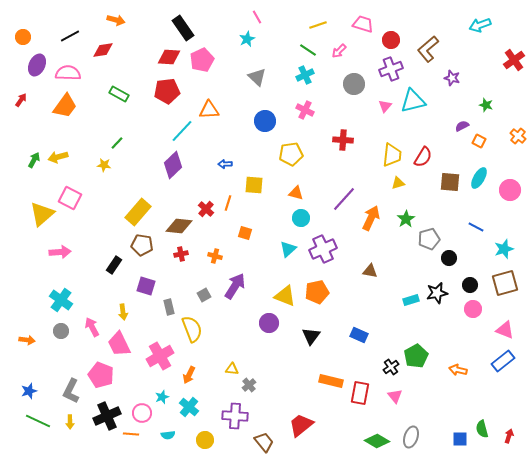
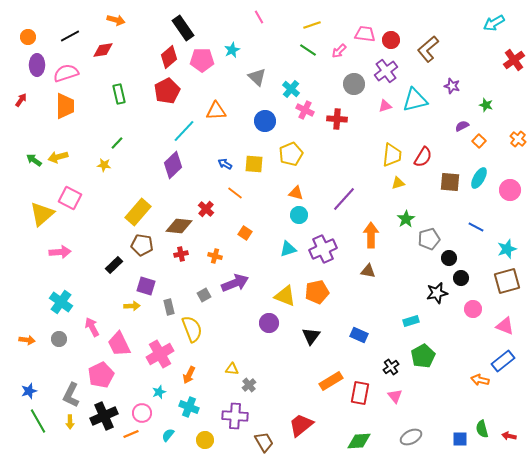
pink line at (257, 17): moved 2 px right
pink trapezoid at (363, 24): moved 2 px right, 10 px down; rotated 10 degrees counterclockwise
yellow line at (318, 25): moved 6 px left
cyan arrow at (480, 25): moved 14 px right, 2 px up; rotated 10 degrees counterclockwise
orange circle at (23, 37): moved 5 px right
cyan star at (247, 39): moved 15 px left, 11 px down
red diamond at (169, 57): rotated 45 degrees counterclockwise
pink pentagon at (202, 60): rotated 25 degrees clockwise
purple ellipse at (37, 65): rotated 25 degrees counterclockwise
purple cross at (391, 69): moved 5 px left, 2 px down; rotated 15 degrees counterclockwise
pink semicircle at (68, 73): moved 2 px left; rotated 20 degrees counterclockwise
cyan cross at (305, 75): moved 14 px left, 14 px down; rotated 24 degrees counterclockwise
purple star at (452, 78): moved 8 px down
red pentagon at (167, 91): rotated 20 degrees counterclockwise
green rectangle at (119, 94): rotated 48 degrees clockwise
cyan triangle at (413, 101): moved 2 px right, 1 px up
orange trapezoid at (65, 106): rotated 36 degrees counterclockwise
pink triangle at (385, 106): rotated 32 degrees clockwise
orange triangle at (209, 110): moved 7 px right, 1 px down
cyan line at (182, 131): moved 2 px right
orange cross at (518, 136): moved 3 px down
red cross at (343, 140): moved 6 px left, 21 px up
orange square at (479, 141): rotated 16 degrees clockwise
yellow pentagon at (291, 154): rotated 15 degrees counterclockwise
green arrow at (34, 160): rotated 84 degrees counterclockwise
blue arrow at (225, 164): rotated 32 degrees clockwise
yellow square at (254, 185): moved 21 px up
orange line at (228, 203): moved 7 px right, 10 px up; rotated 70 degrees counterclockwise
cyan circle at (301, 218): moved 2 px left, 3 px up
orange arrow at (371, 218): moved 17 px down; rotated 25 degrees counterclockwise
orange square at (245, 233): rotated 16 degrees clockwise
cyan triangle at (288, 249): rotated 24 degrees clockwise
cyan star at (504, 249): moved 3 px right
black rectangle at (114, 265): rotated 12 degrees clockwise
brown triangle at (370, 271): moved 2 px left
brown square at (505, 283): moved 2 px right, 2 px up
black circle at (470, 285): moved 9 px left, 7 px up
purple arrow at (235, 286): moved 3 px up; rotated 36 degrees clockwise
cyan cross at (61, 300): moved 2 px down
cyan rectangle at (411, 300): moved 21 px down
yellow arrow at (123, 312): moved 9 px right, 6 px up; rotated 84 degrees counterclockwise
pink triangle at (505, 330): moved 4 px up
gray circle at (61, 331): moved 2 px left, 8 px down
pink cross at (160, 356): moved 2 px up
green pentagon at (416, 356): moved 7 px right
orange arrow at (458, 370): moved 22 px right, 10 px down
pink pentagon at (101, 375): rotated 25 degrees clockwise
orange rectangle at (331, 381): rotated 45 degrees counterclockwise
gray L-shape at (71, 391): moved 4 px down
cyan star at (162, 397): moved 3 px left, 5 px up
cyan cross at (189, 407): rotated 18 degrees counterclockwise
black cross at (107, 416): moved 3 px left
green line at (38, 421): rotated 35 degrees clockwise
orange line at (131, 434): rotated 28 degrees counterclockwise
cyan semicircle at (168, 435): rotated 136 degrees clockwise
red arrow at (509, 436): rotated 96 degrees counterclockwise
gray ellipse at (411, 437): rotated 45 degrees clockwise
green diamond at (377, 441): moved 18 px left; rotated 35 degrees counterclockwise
brown trapezoid at (264, 442): rotated 10 degrees clockwise
